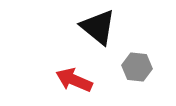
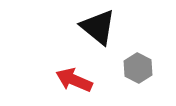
gray hexagon: moved 1 px right, 1 px down; rotated 20 degrees clockwise
